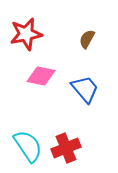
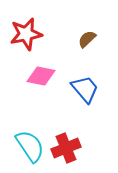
brown semicircle: rotated 18 degrees clockwise
cyan semicircle: moved 2 px right
